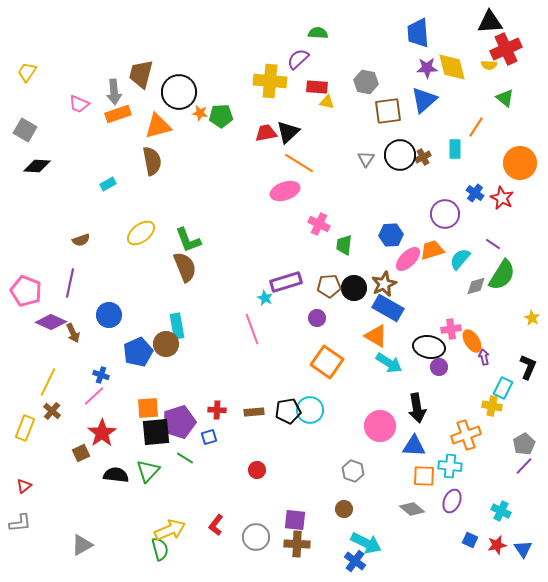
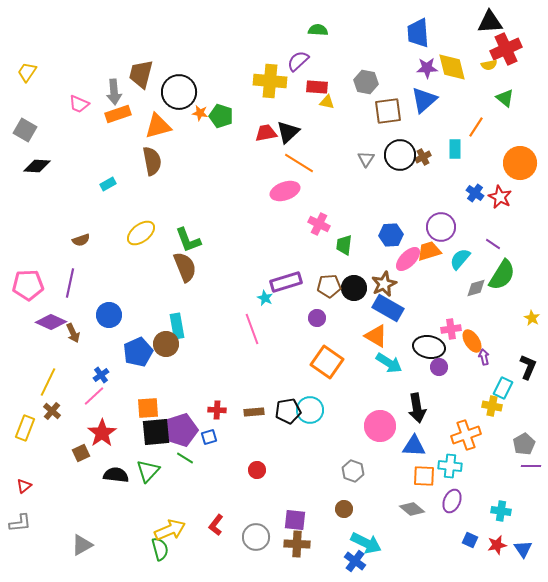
green semicircle at (318, 33): moved 3 px up
purple semicircle at (298, 59): moved 2 px down
yellow semicircle at (489, 65): rotated 14 degrees counterclockwise
green pentagon at (221, 116): rotated 20 degrees clockwise
red star at (502, 198): moved 2 px left, 1 px up
purple circle at (445, 214): moved 4 px left, 13 px down
orange trapezoid at (432, 250): moved 3 px left, 1 px down
gray diamond at (476, 286): moved 2 px down
pink pentagon at (26, 291): moved 2 px right, 6 px up; rotated 24 degrees counterclockwise
blue cross at (101, 375): rotated 35 degrees clockwise
purple pentagon at (179, 422): moved 2 px right, 8 px down
purple line at (524, 466): moved 7 px right; rotated 48 degrees clockwise
cyan cross at (501, 511): rotated 18 degrees counterclockwise
